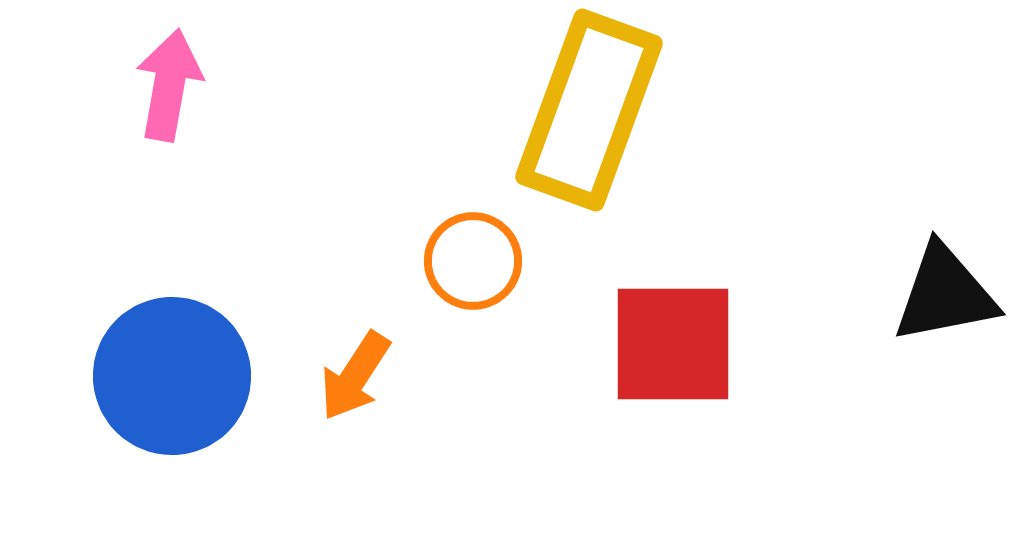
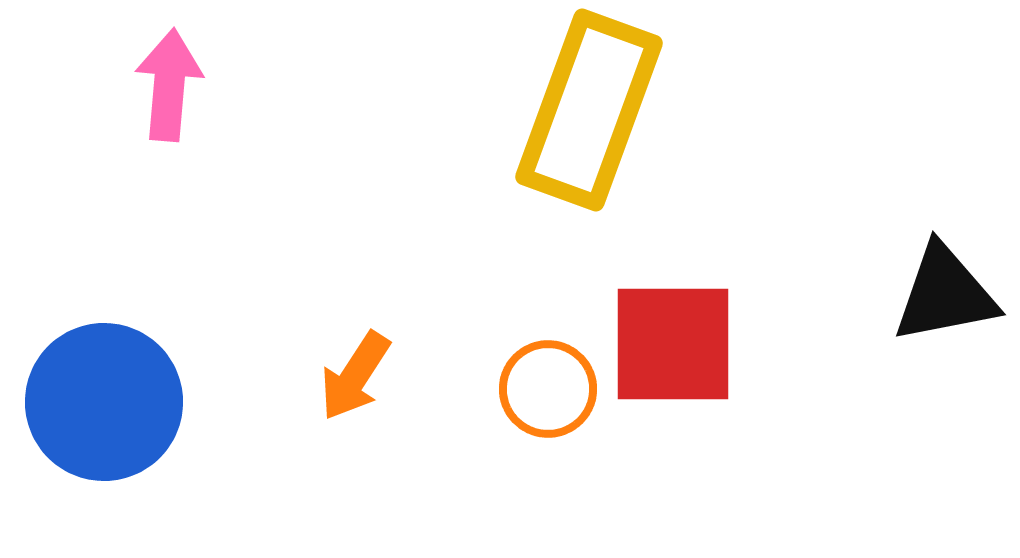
pink arrow: rotated 5 degrees counterclockwise
orange circle: moved 75 px right, 128 px down
blue circle: moved 68 px left, 26 px down
